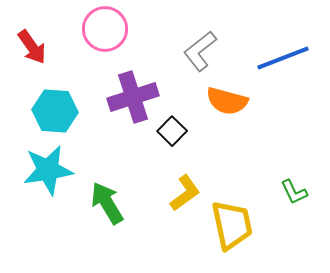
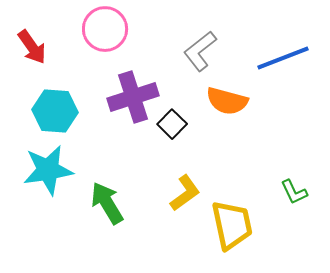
black square: moved 7 px up
